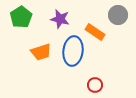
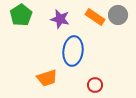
green pentagon: moved 2 px up
orange rectangle: moved 15 px up
orange trapezoid: moved 6 px right, 26 px down
